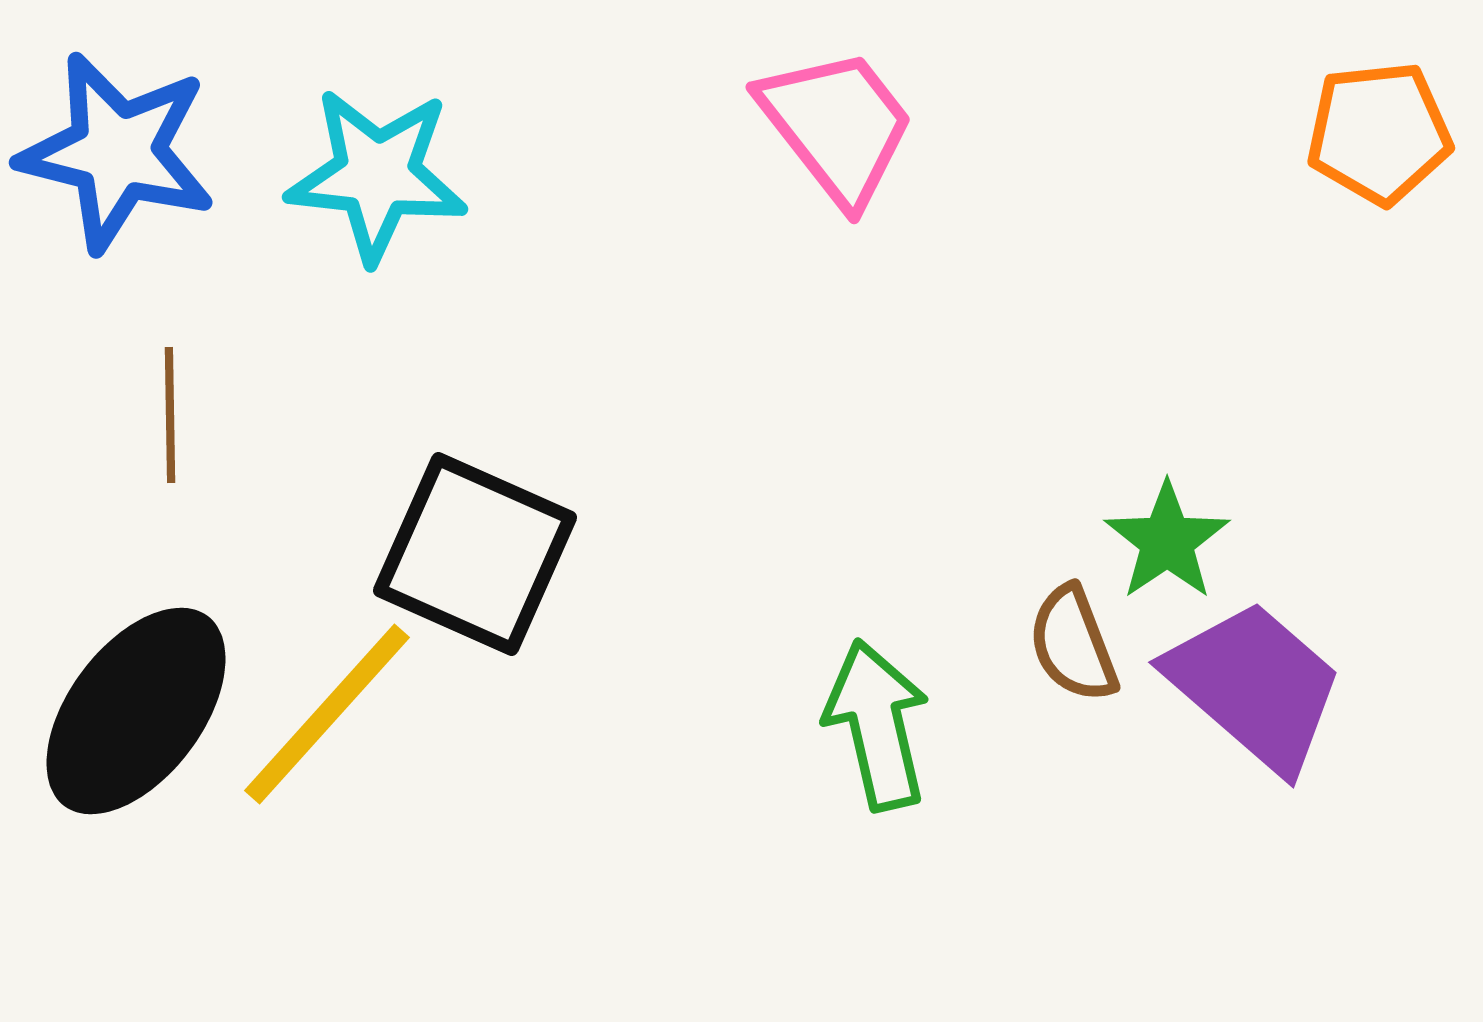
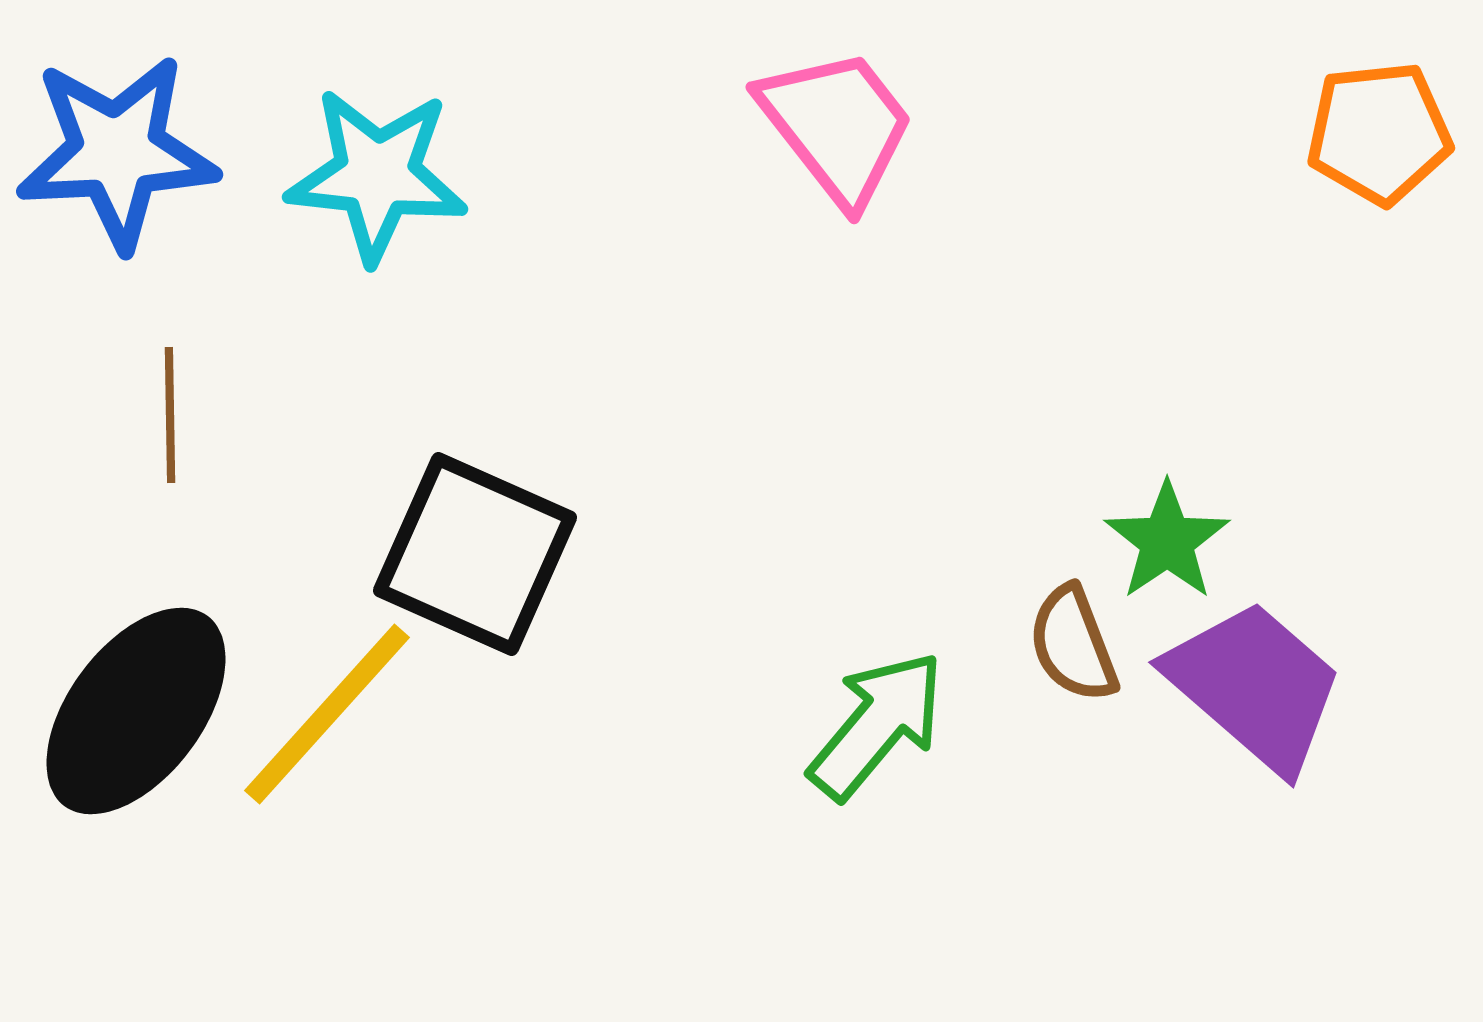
blue star: rotated 17 degrees counterclockwise
green arrow: rotated 53 degrees clockwise
